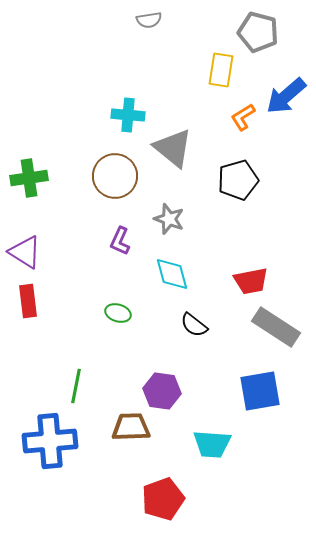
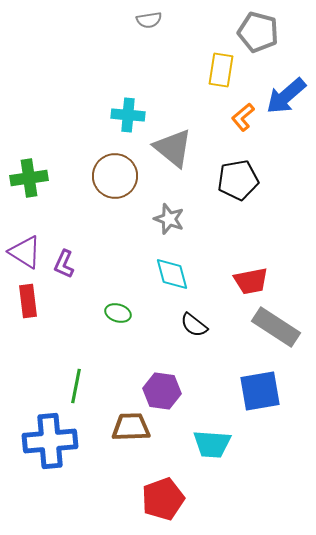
orange L-shape: rotated 8 degrees counterclockwise
black pentagon: rotated 6 degrees clockwise
purple L-shape: moved 56 px left, 23 px down
